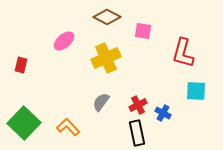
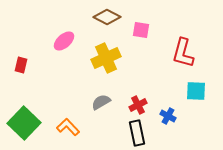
pink square: moved 2 px left, 1 px up
gray semicircle: rotated 24 degrees clockwise
blue cross: moved 5 px right, 3 px down
